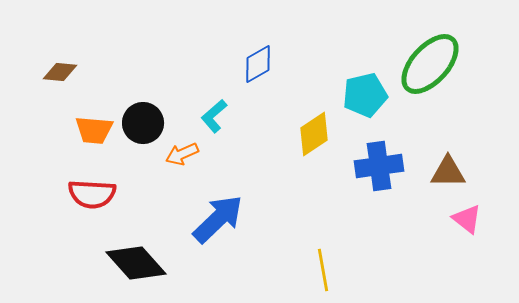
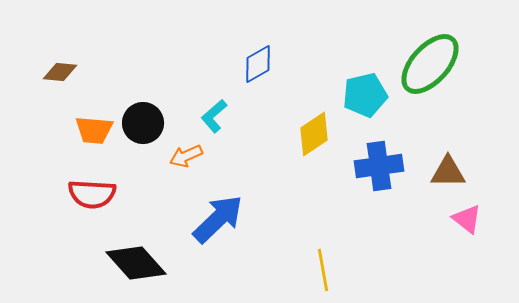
orange arrow: moved 4 px right, 2 px down
